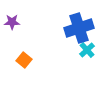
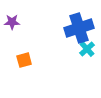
cyan cross: moved 1 px up
orange square: rotated 35 degrees clockwise
